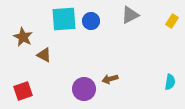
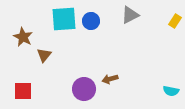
yellow rectangle: moved 3 px right
brown triangle: rotated 42 degrees clockwise
cyan semicircle: moved 1 px right, 9 px down; rotated 91 degrees clockwise
red square: rotated 18 degrees clockwise
